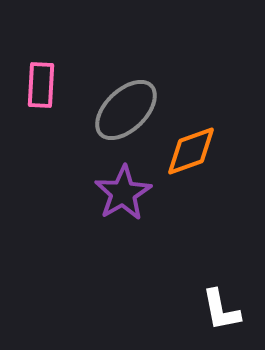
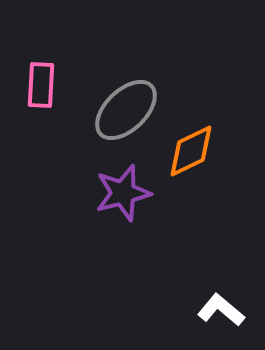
orange diamond: rotated 6 degrees counterclockwise
purple star: rotated 16 degrees clockwise
white L-shape: rotated 141 degrees clockwise
